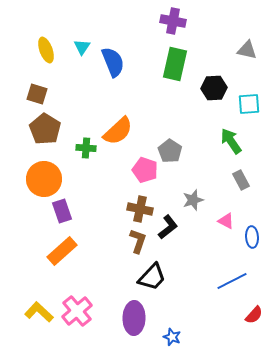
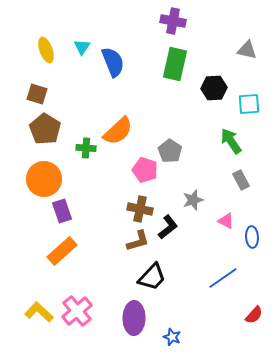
brown L-shape: rotated 55 degrees clockwise
blue line: moved 9 px left, 3 px up; rotated 8 degrees counterclockwise
